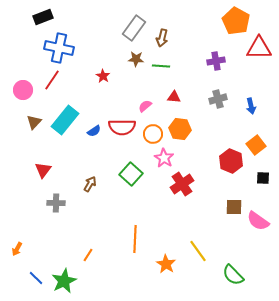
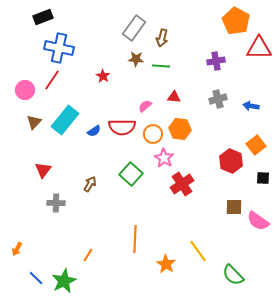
pink circle at (23, 90): moved 2 px right
blue arrow at (251, 106): rotated 112 degrees clockwise
